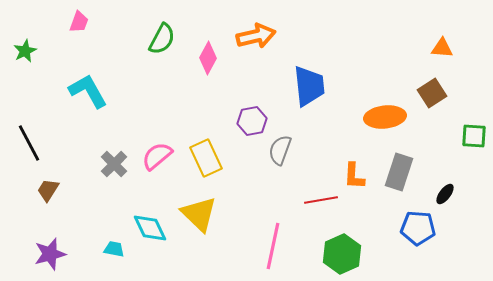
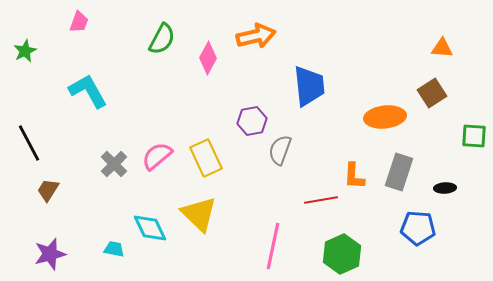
black ellipse: moved 6 px up; rotated 50 degrees clockwise
